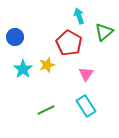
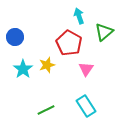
pink triangle: moved 5 px up
